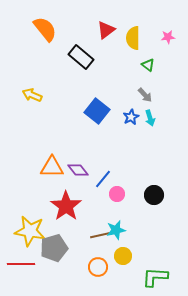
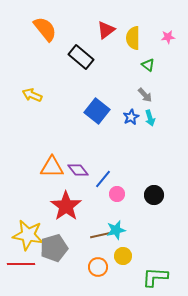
yellow star: moved 2 px left, 4 px down
